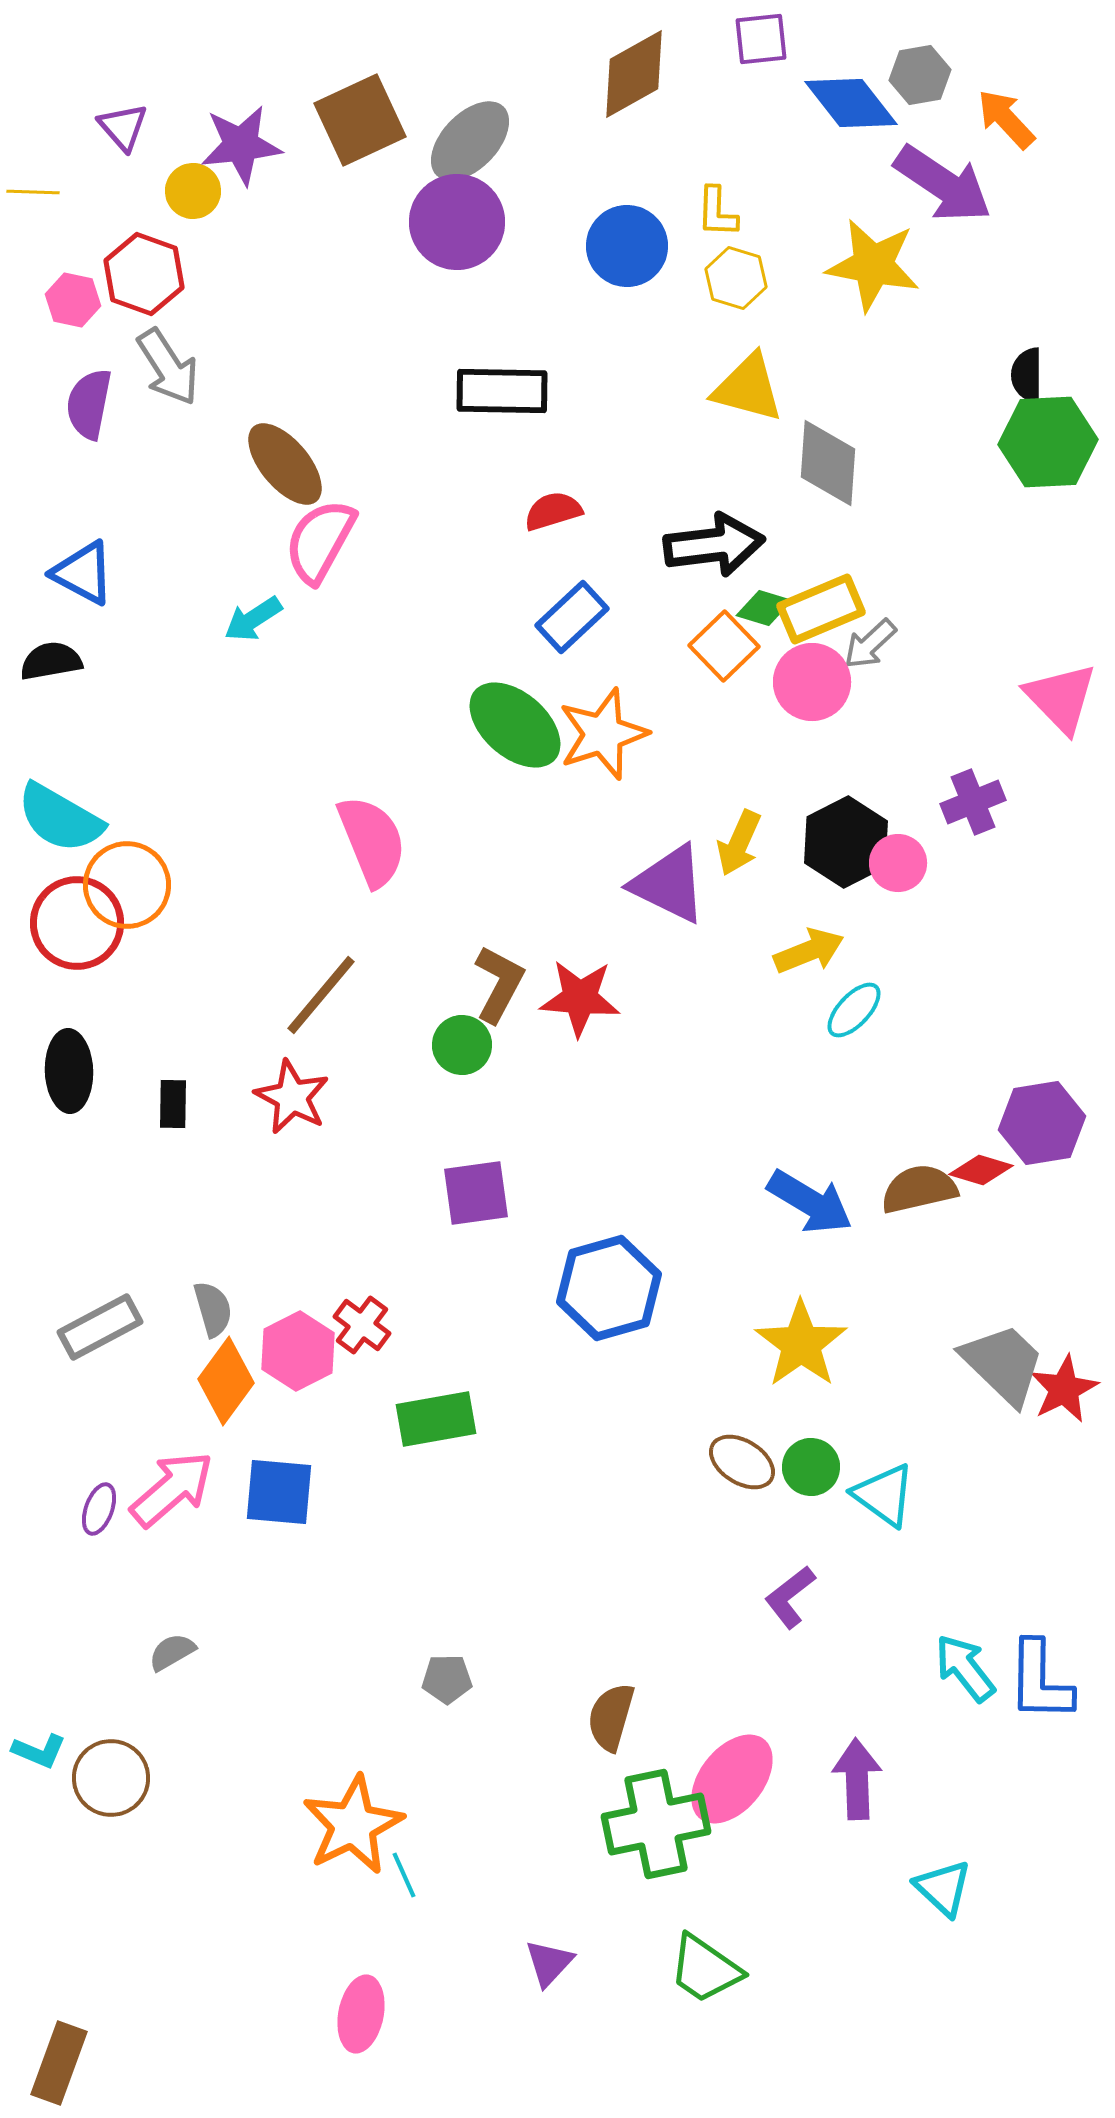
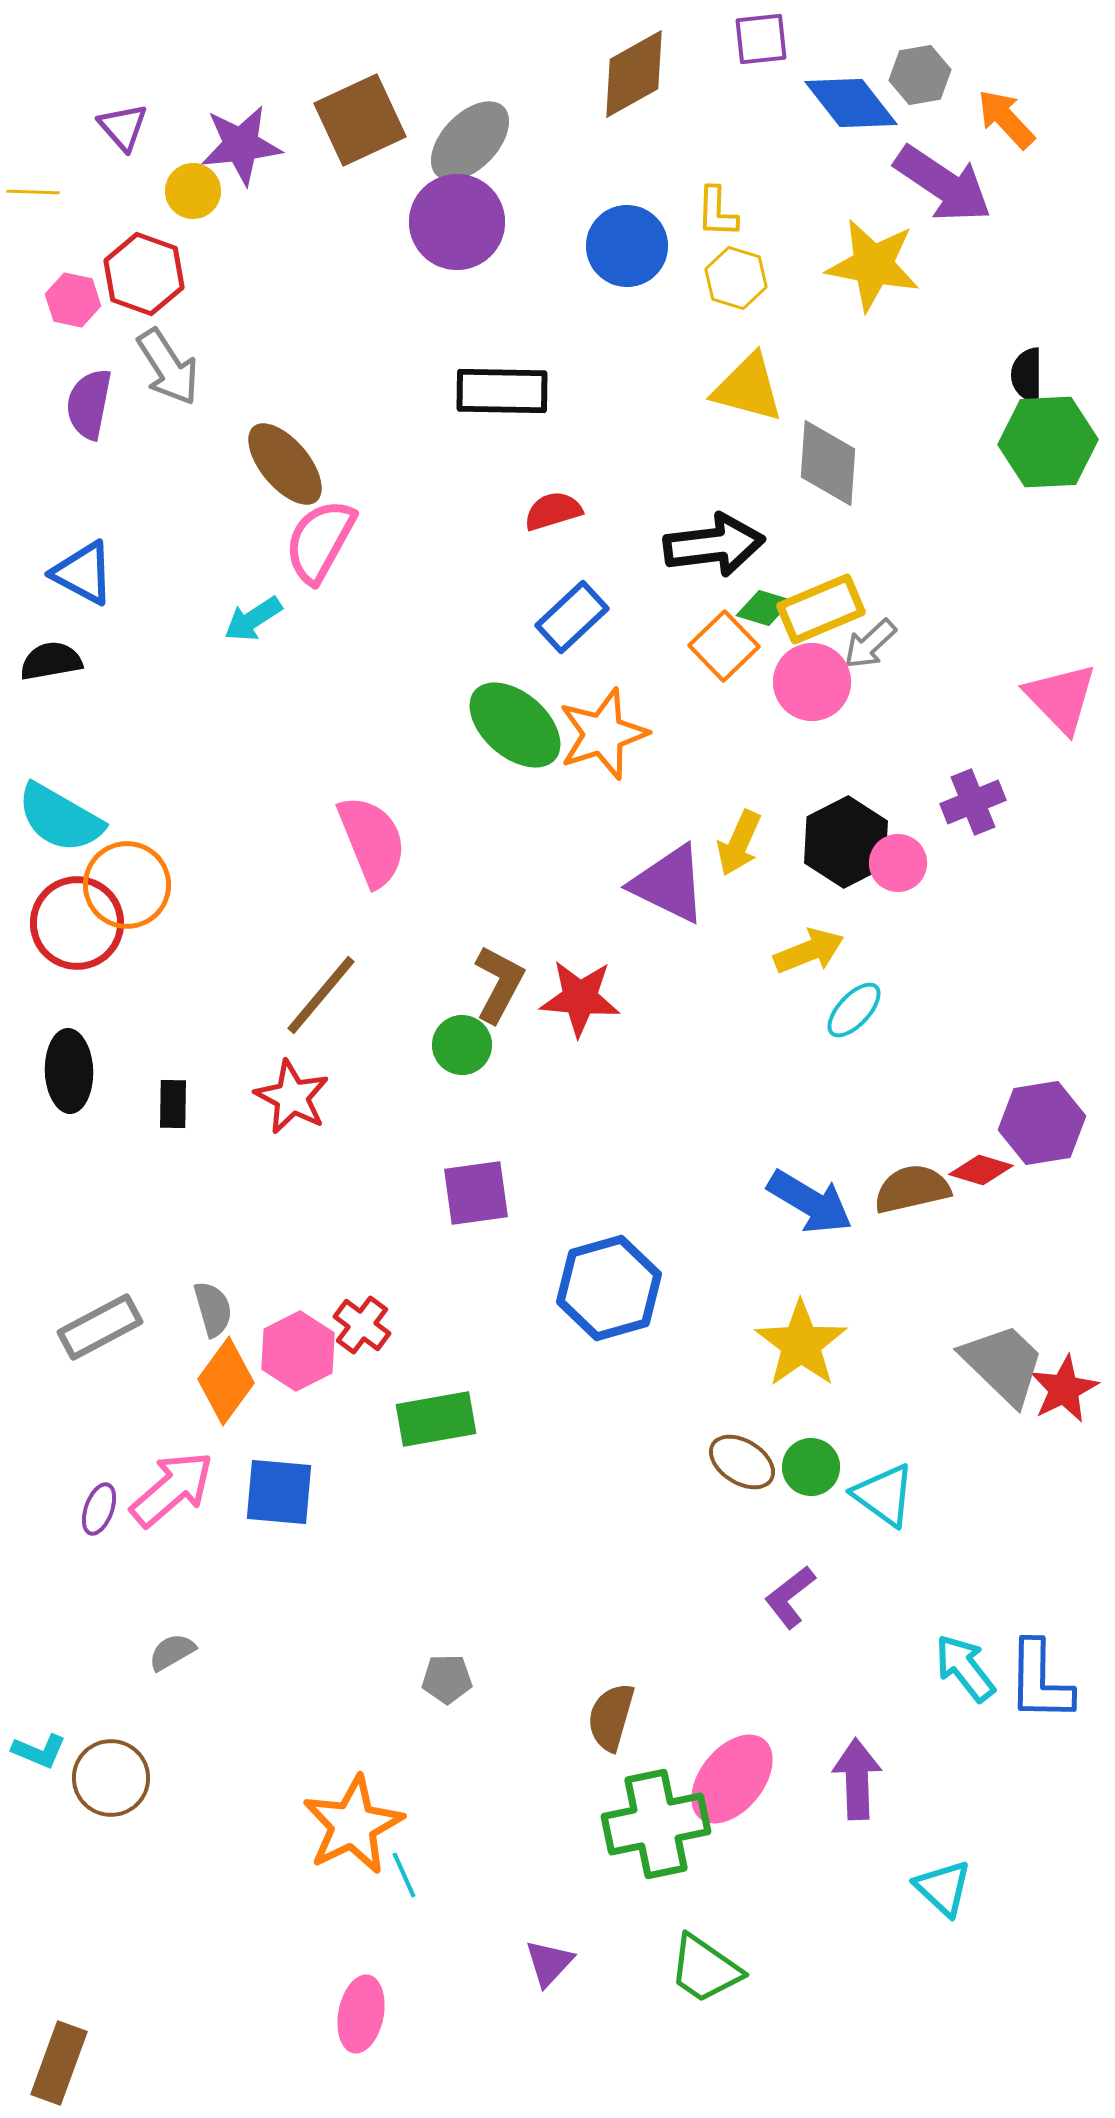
brown semicircle at (919, 1189): moved 7 px left
